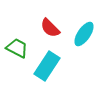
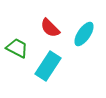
cyan rectangle: moved 1 px right
